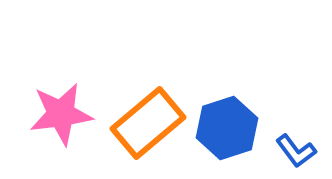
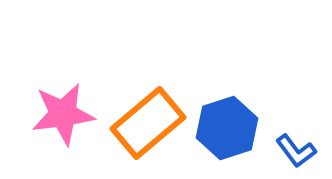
pink star: moved 2 px right
